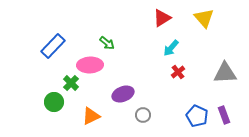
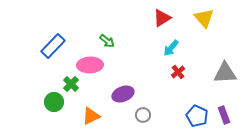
green arrow: moved 2 px up
green cross: moved 1 px down
